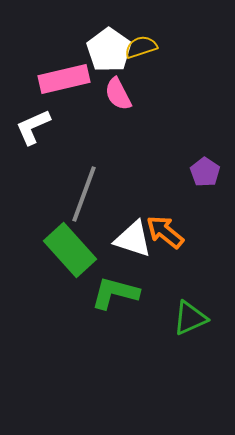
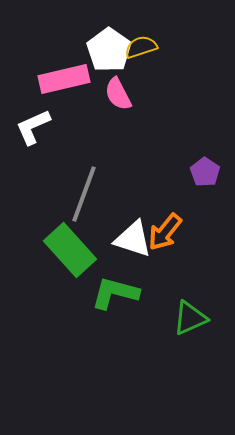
orange arrow: rotated 90 degrees counterclockwise
